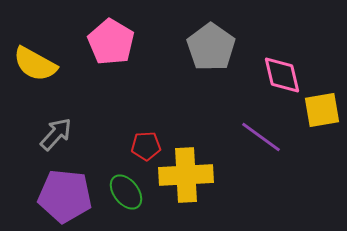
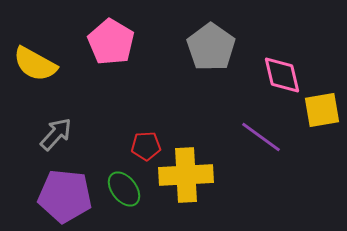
green ellipse: moved 2 px left, 3 px up
